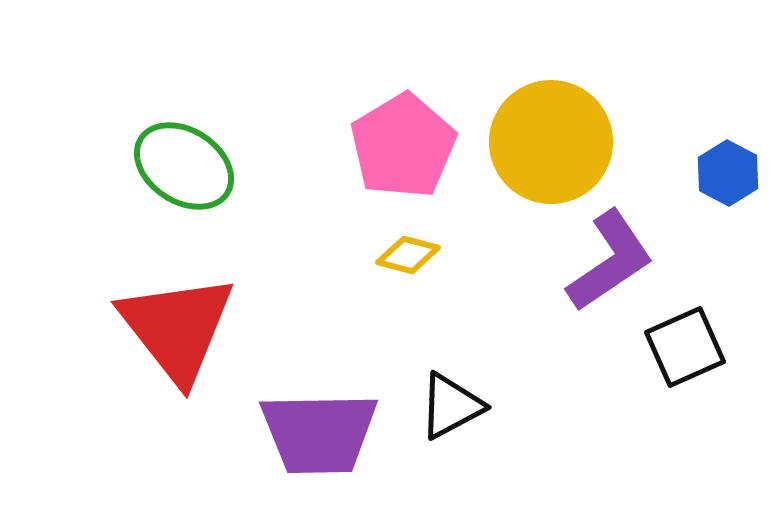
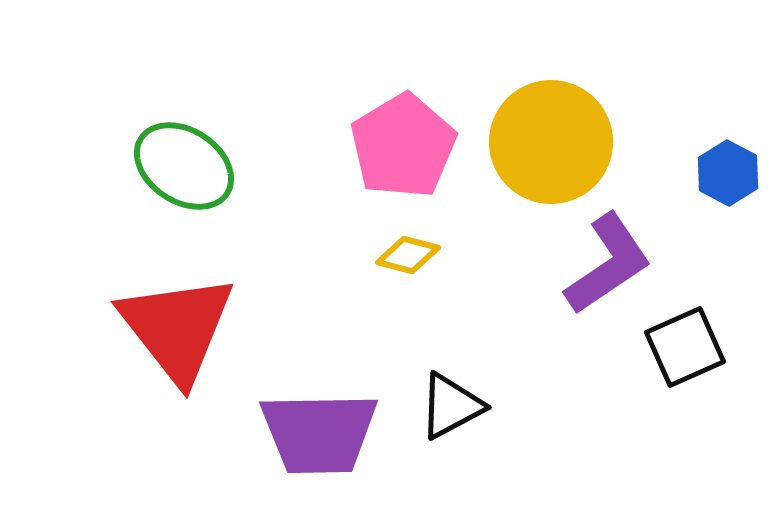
purple L-shape: moved 2 px left, 3 px down
